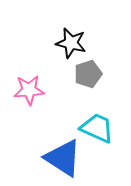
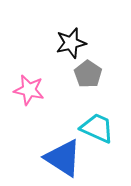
black star: rotated 28 degrees counterclockwise
gray pentagon: rotated 20 degrees counterclockwise
pink star: rotated 16 degrees clockwise
